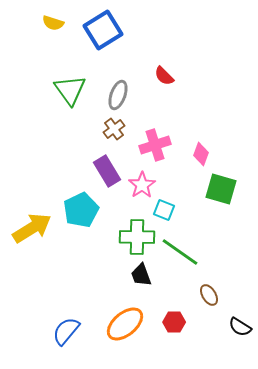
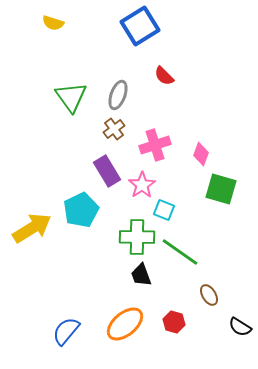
blue square: moved 37 px right, 4 px up
green triangle: moved 1 px right, 7 px down
red hexagon: rotated 15 degrees clockwise
